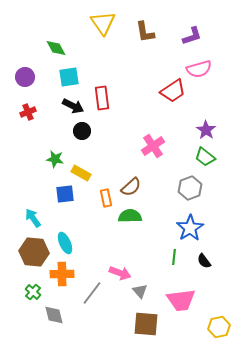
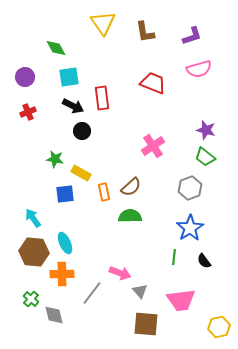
red trapezoid: moved 20 px left, 8 px up; rotated 124 degrees counterclockwise
purple star: rotated 18 degrees counterclockwise
orange rectangle: moved 2 px left, 6 px up
green cross: moved 2 px left, 7 px down
